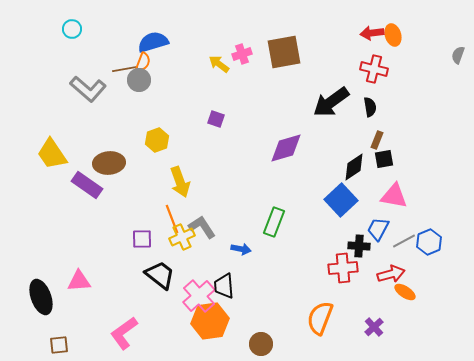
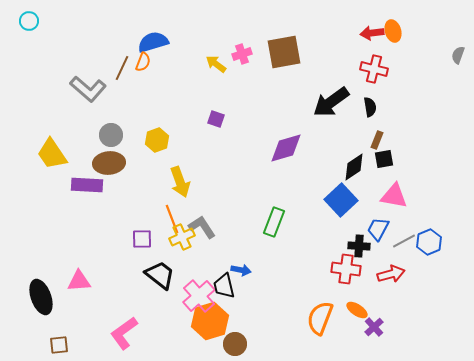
cyan circle at (72, 29): moved 43 px left, 8 px up
orange ellipse at (393, 35): moved 4 px up
yellow arrow at (219, 64): moved 3 px left
brown line at (125, 69): moved 3 px left, 1 px up; rotated 55 degrees counterclockwise
gray circle at (139, 80): moved 28 px left, 55 px down
purple rectangle at (87, 185): rotated 32 degrees counterclockwise
blue arrow at (241, 249): moved 21 px down
red cross at (343, 268): moved 3 px right, 1 px down; rotated 12 degrees clockwise
black trapezoid at (224, 286): rotated 8 degrees counterclockwise
orange ellipse at (405, 292): moved 48 px left, 18 px down
orange hexagon at (210, 321): rotated 9 degrees counterclockwise
brown circle at (261, 344): moved 26 px left
